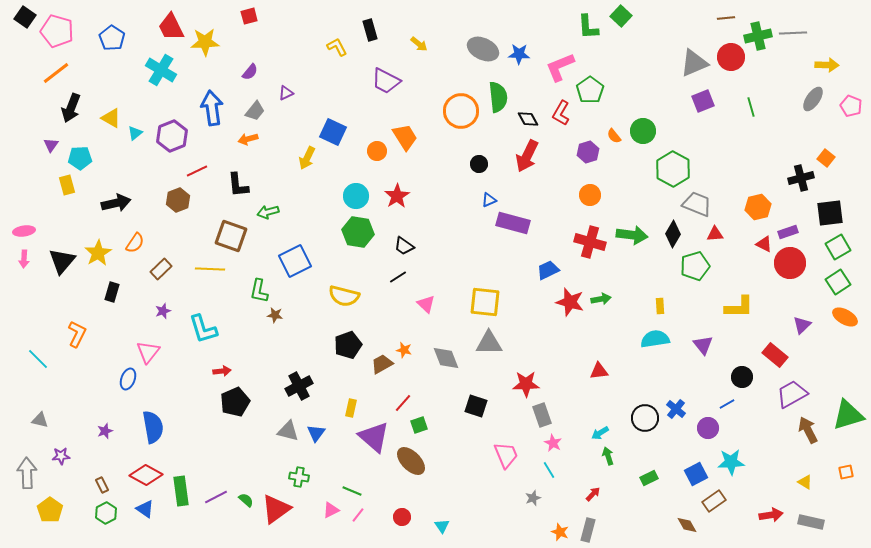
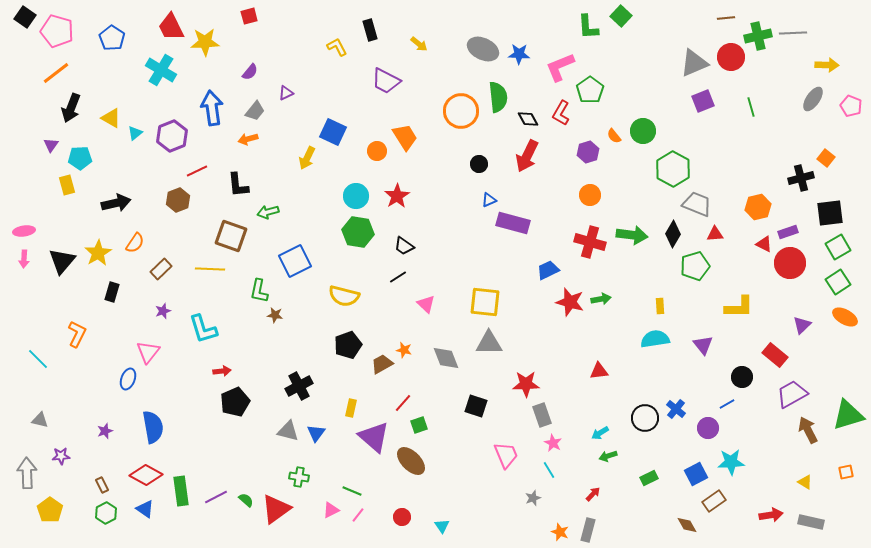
green arrow at (608, 456): rotated 90 degrees counterclockwise
